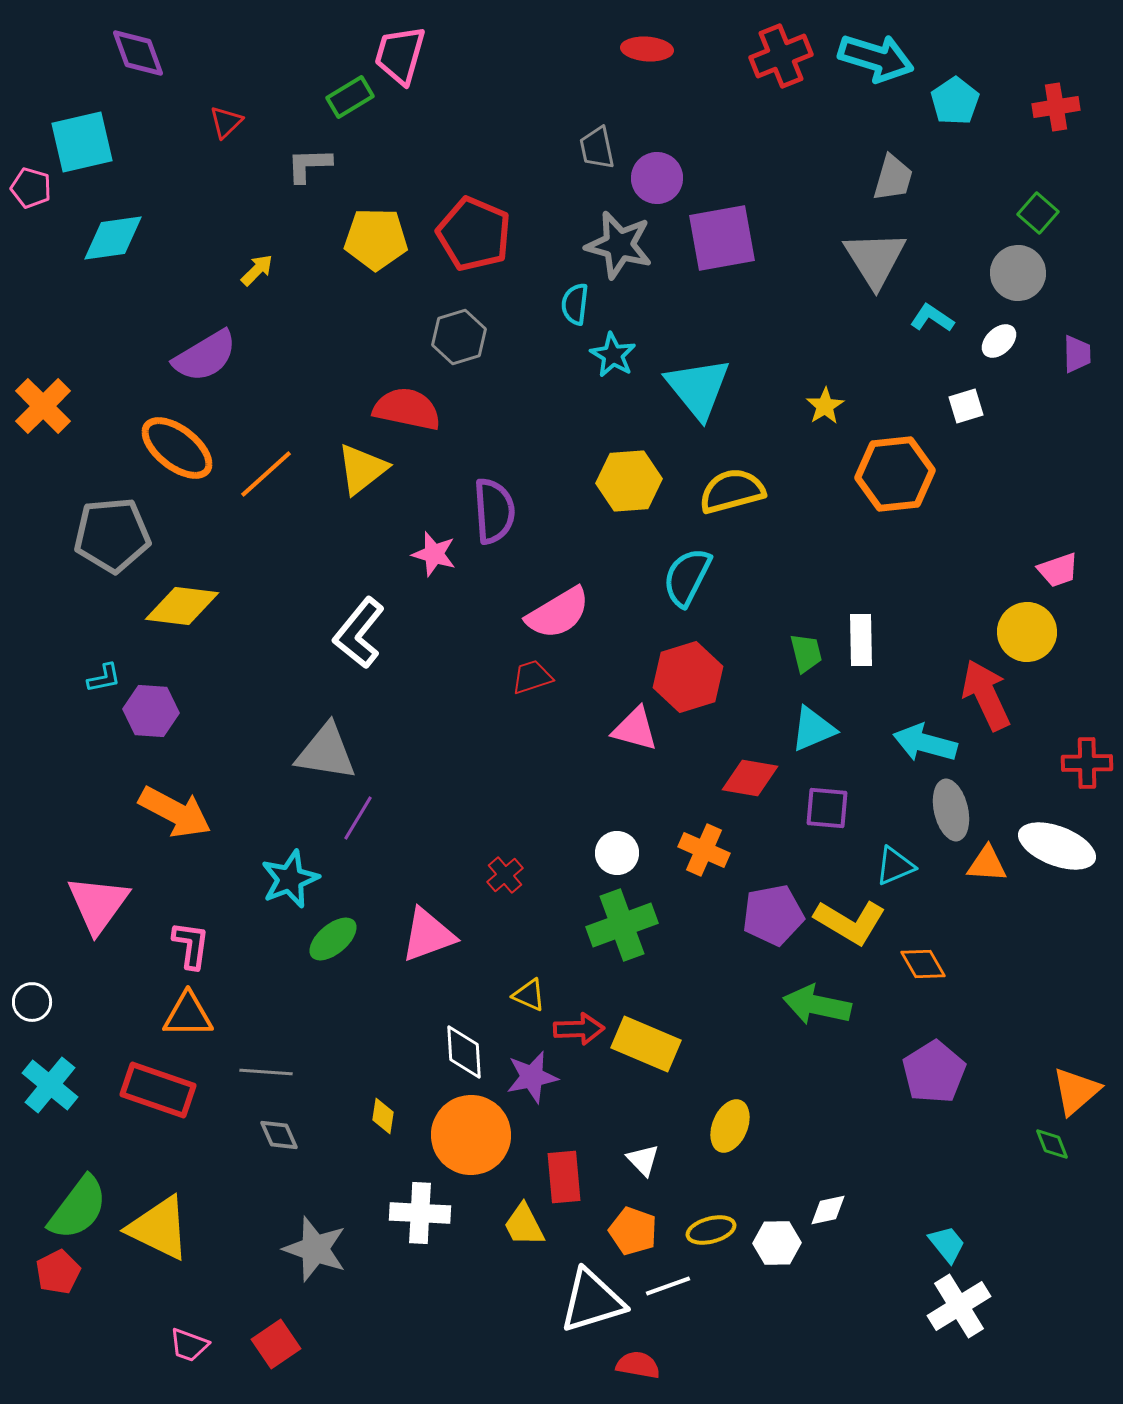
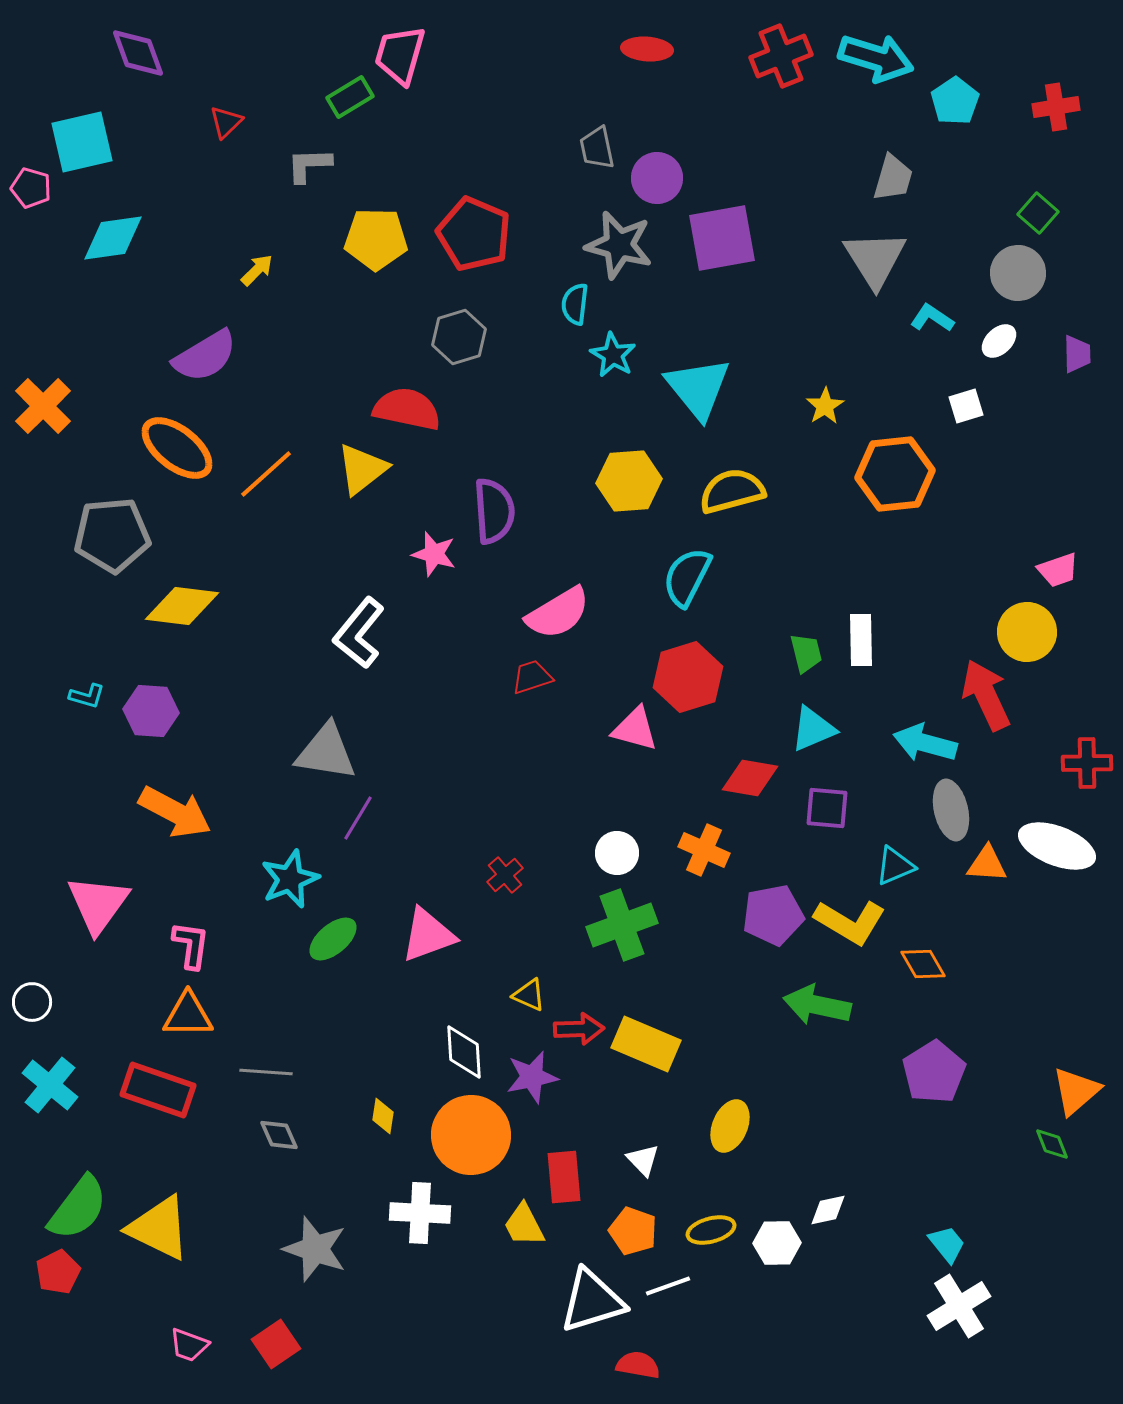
cyan L-shape at (104, 678): moved 17 px left, 18 px down; rotated 27 degrees clockwise
